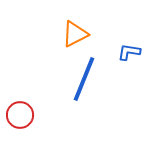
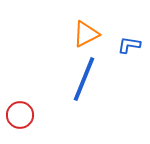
orange triangle: moved 11 px right
blue L-shape: moved 7 px up
